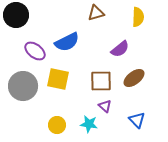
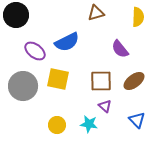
purple semicircle: rotated 90 degrees clockwise
brown ellipse: moved 3 px down
